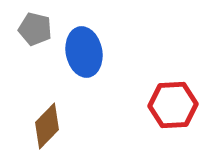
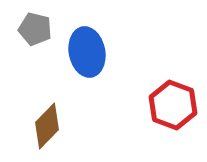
blue ellipse: moved 3 px right
red hexagon: rotated 24 degrees clockwise
